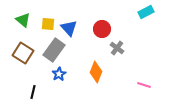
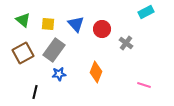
blue triangle: moved 7 px right, 4 px up
gray cross: moved 9 px right, 5 px up
brown square: rotated 30 degrees clockwise
blue star: rotated 24 degrees clockwise
black line: moved 2 px right
